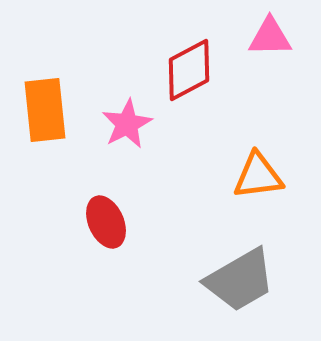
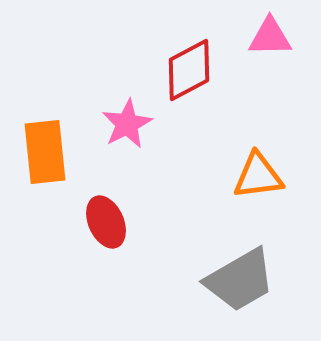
orange rectangle: moved 42 px down
